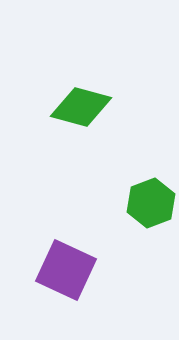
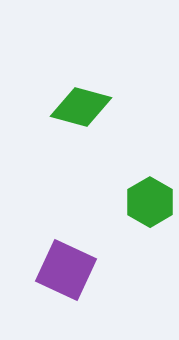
green hexagon: moved 1 px left, 1 px up; rotated 9 degrees counterclockwise
